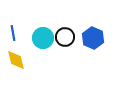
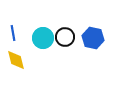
blue hexagon: rotated 10 degrees counterclockwise
